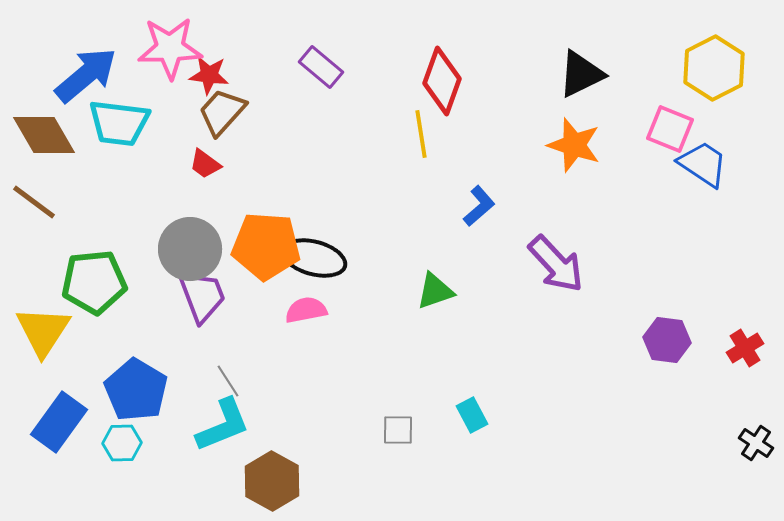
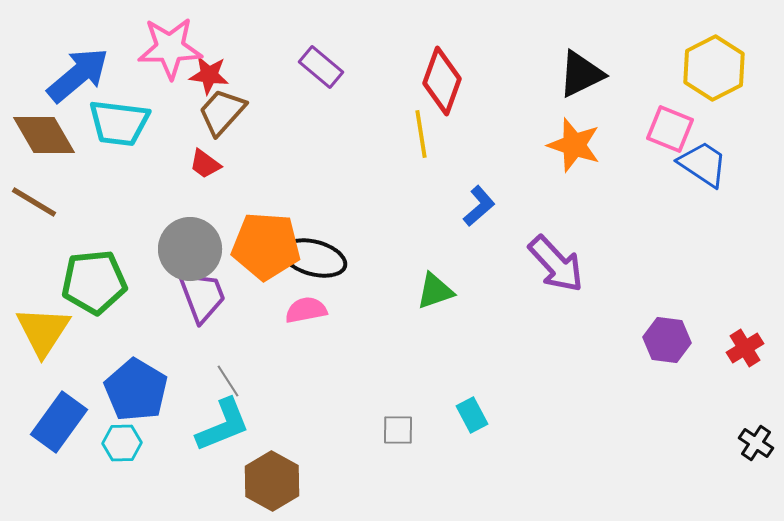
blue arrow: moved 8 px left
brown line: rotated 6 degrees counterclockwise
